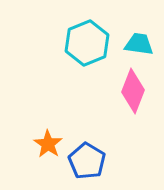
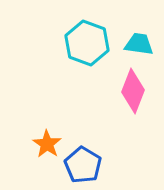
cyan hexagon: rotated 18 degrees counterclockwise
orange star: moved 1 px left
blue pentagon: moved 4 px left, 4 px down
